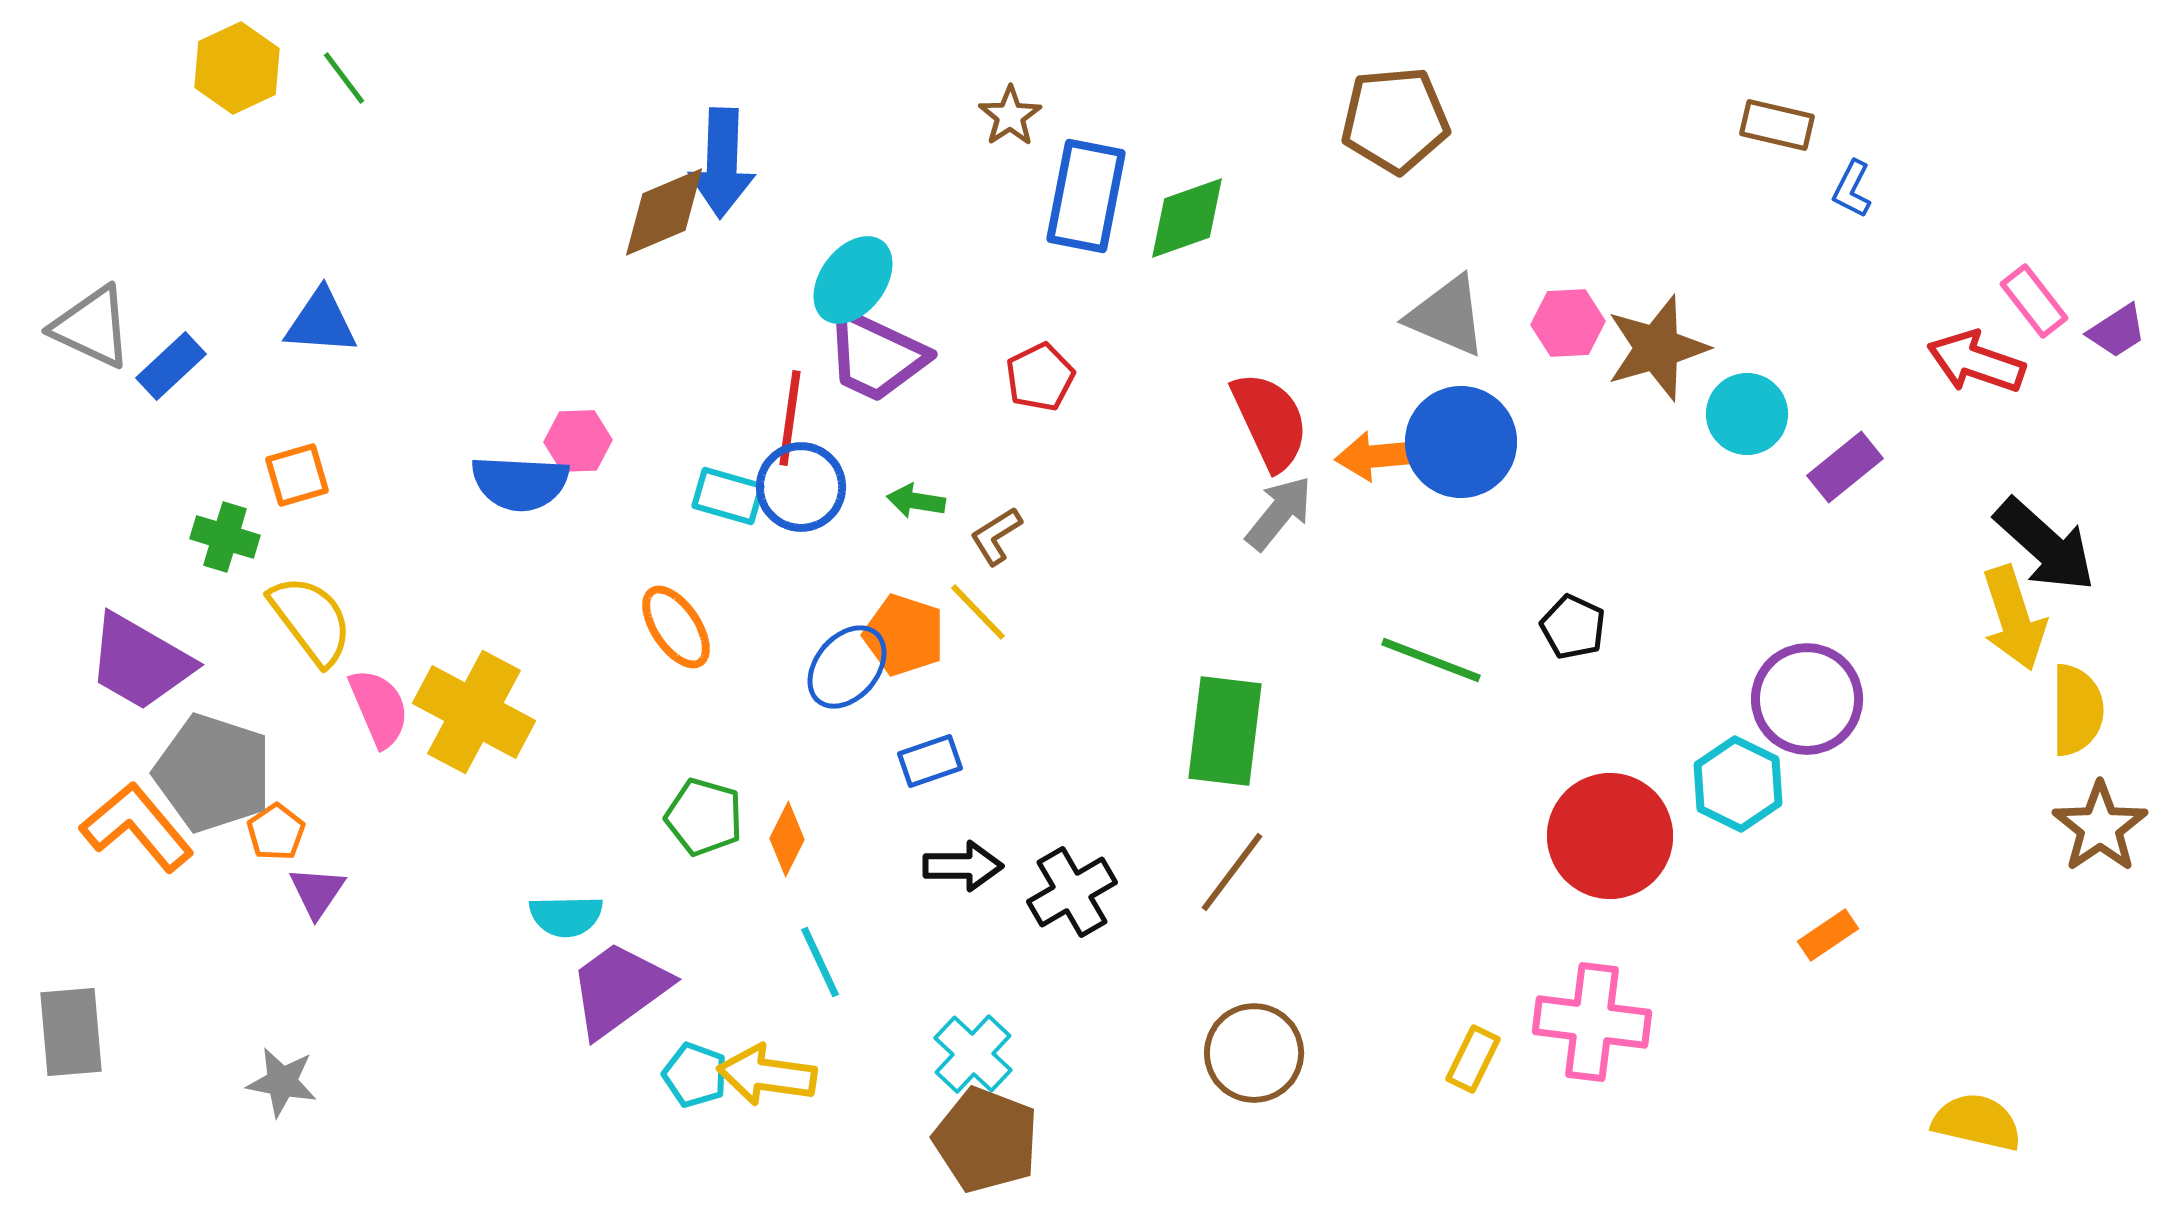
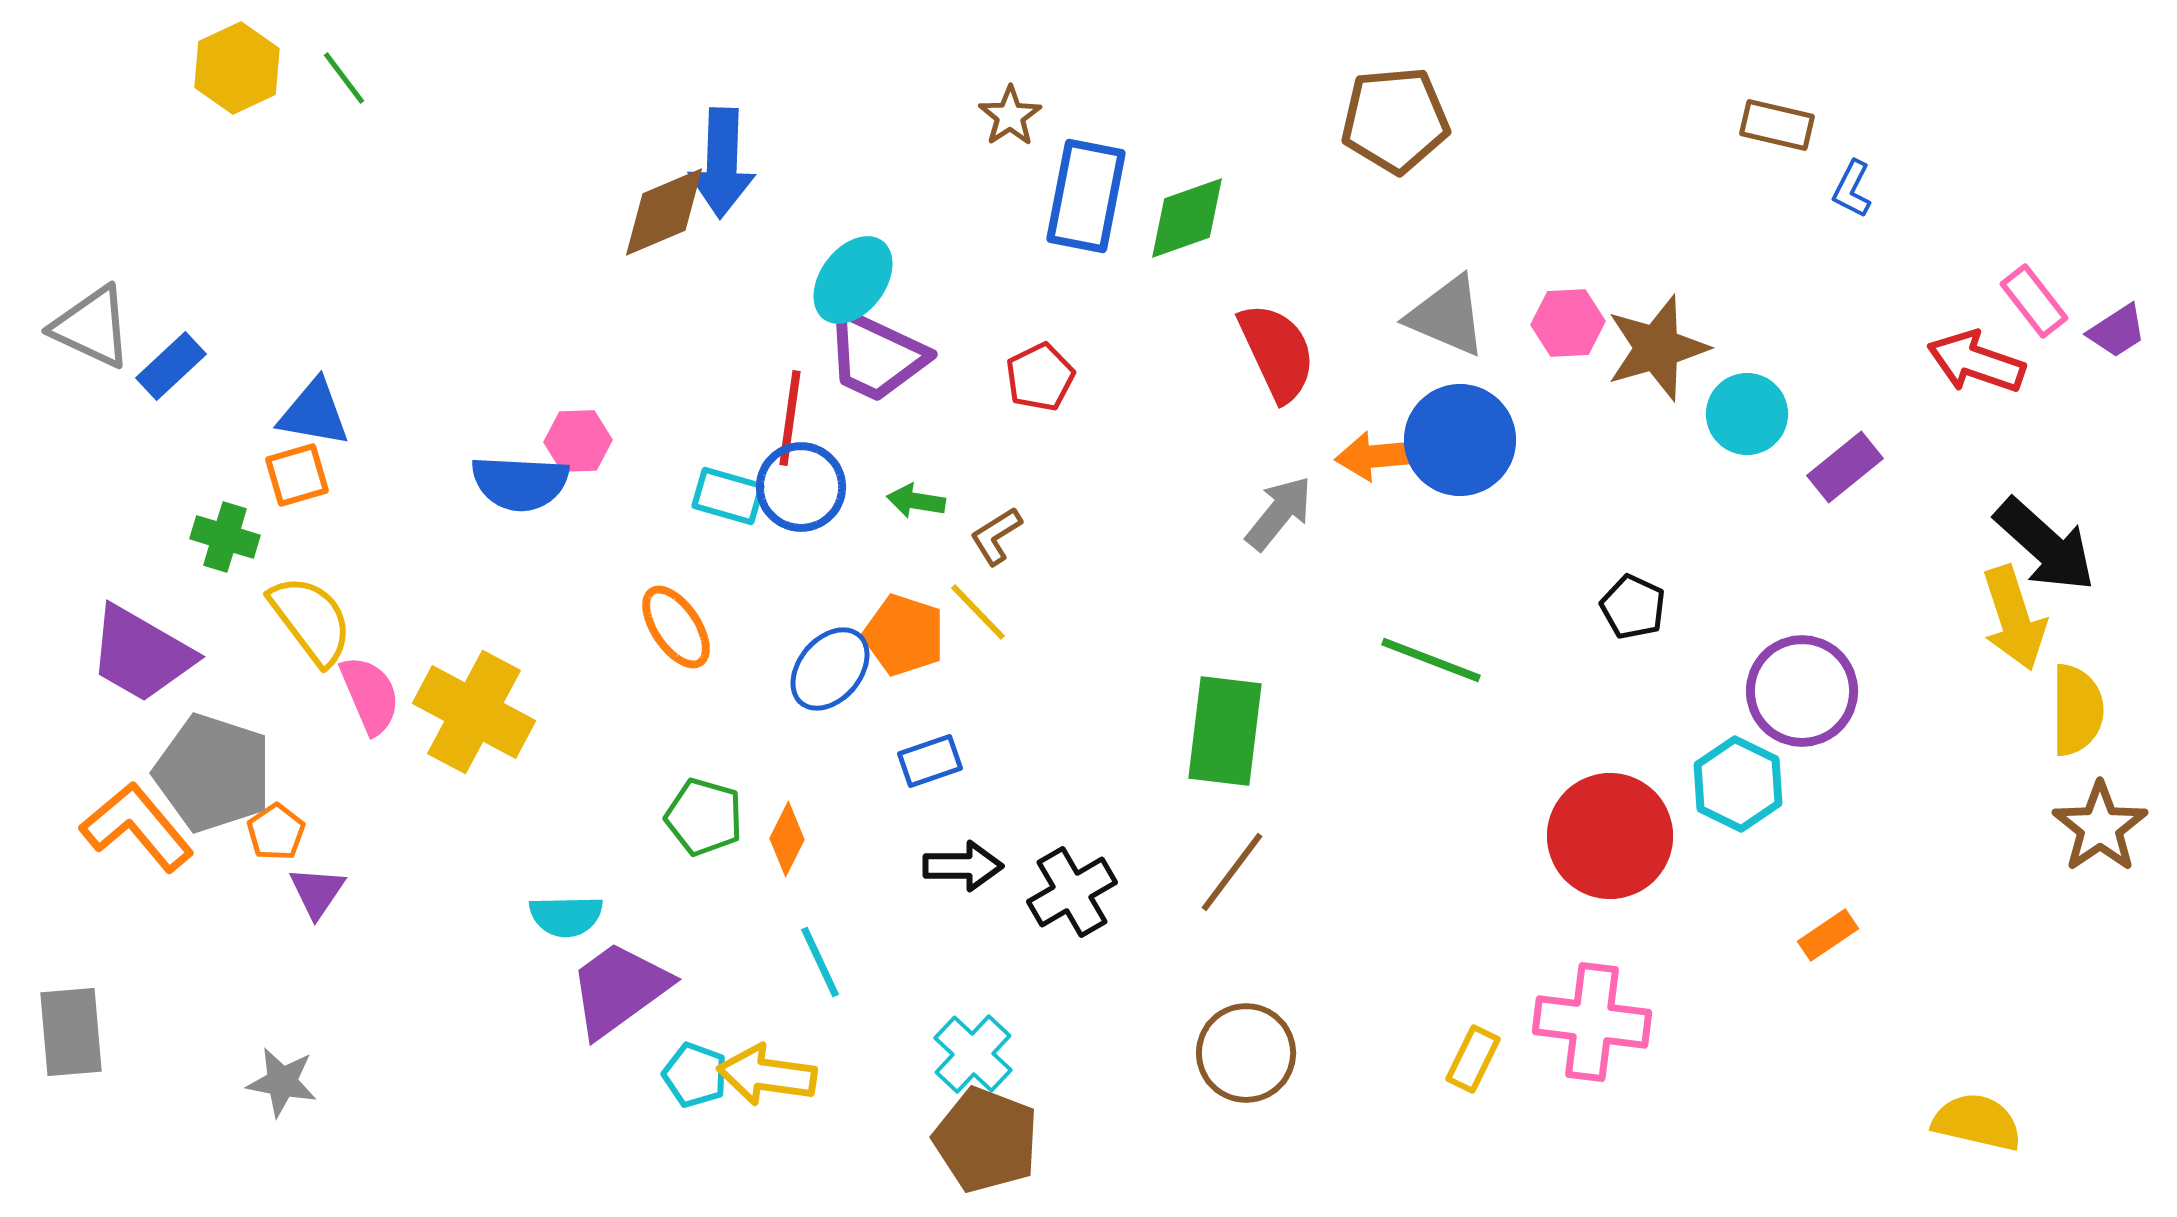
blue triangle at (321, 322): moved 7 px left, 91 px down; rotated 6 degrees clockwise
red semicircle at (1270, 421): moved 7 px right, 69 px up
blue circle at (1461, 442): moved 1 px left, 2 px up
black pentagon at (1573, 627): moved 60 px right, 20 px up
purple trapezoid at (140, 662): moved 1 px right, 8 px up
blue ellipse at (847, 667): moved 17 px left, 2 px down
purple circle at (1807, 699): moved 5 px left, 8 px up
pink semicircle at (379, 708): moved 9 px left, 13 px up
brown circle at (1254, 1053): moved 8 px left
